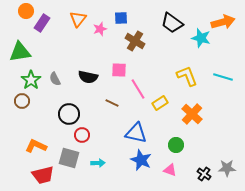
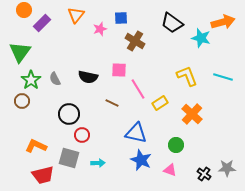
orange circle: moved 2 px left, 1 px up
orange triangle: moved 2 px left, 4 px up
purple rectangle: rotated 12 degrees clockwise
green triangle: rotated 45 degrees counterclockwise
